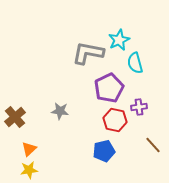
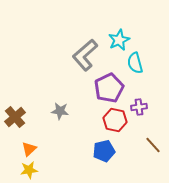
gray L-shape: moved 3 px left, 2 px down; rotated 52 degrees counterclockwise
